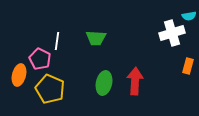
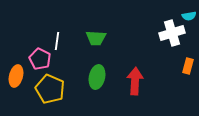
orange ellipse: moved 3 px left, 1 px down
green ellipse: moved 7 px left, 6 px up
